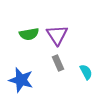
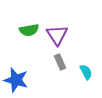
green semicircle: moved 4 px up
gray rectangle: moved 2 px right, 1 px up
blue star: moved 5 px left
